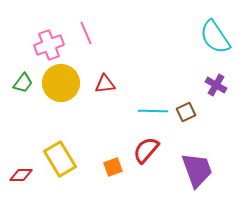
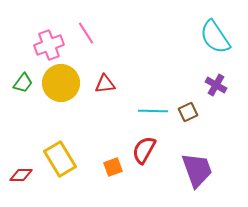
pink line: rotated 10 degrees counterclockwise
brown square: moved 2 px right
red semicircle: moved 2 px left; rotated 12 degrees counterclockwise
